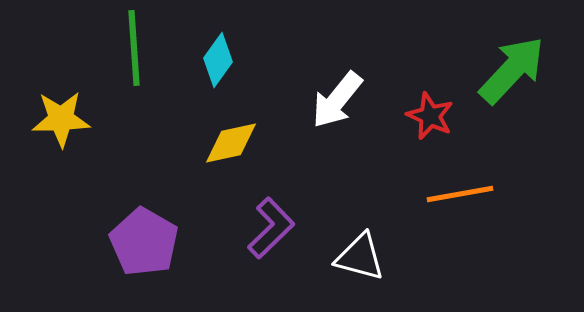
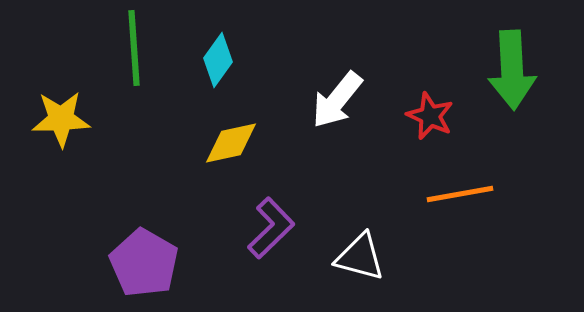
green arrow: rotated 134 degrees clockwise
purple pentagon: moved 21 px down
